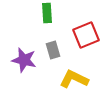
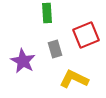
gray rectangle: moved 2 px right, 1 px up
purple star: moved 1 px left, 1 px down; rotated 15 degrees clockwise
